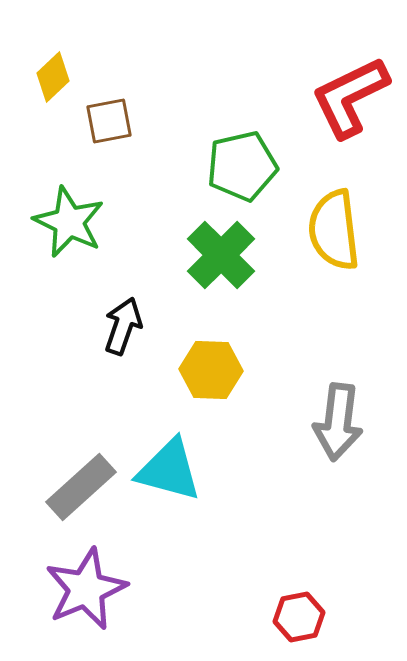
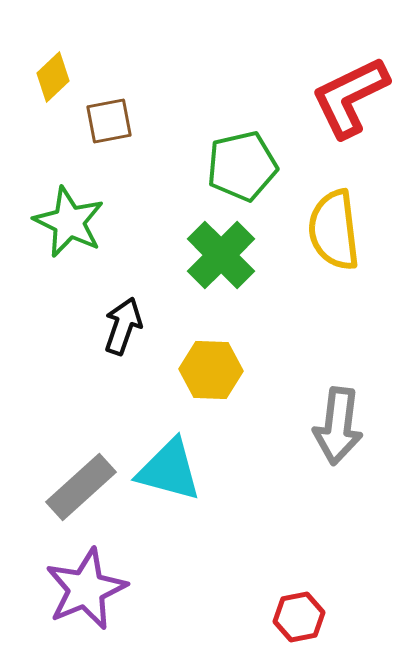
gray arrow: moved 4 px down
